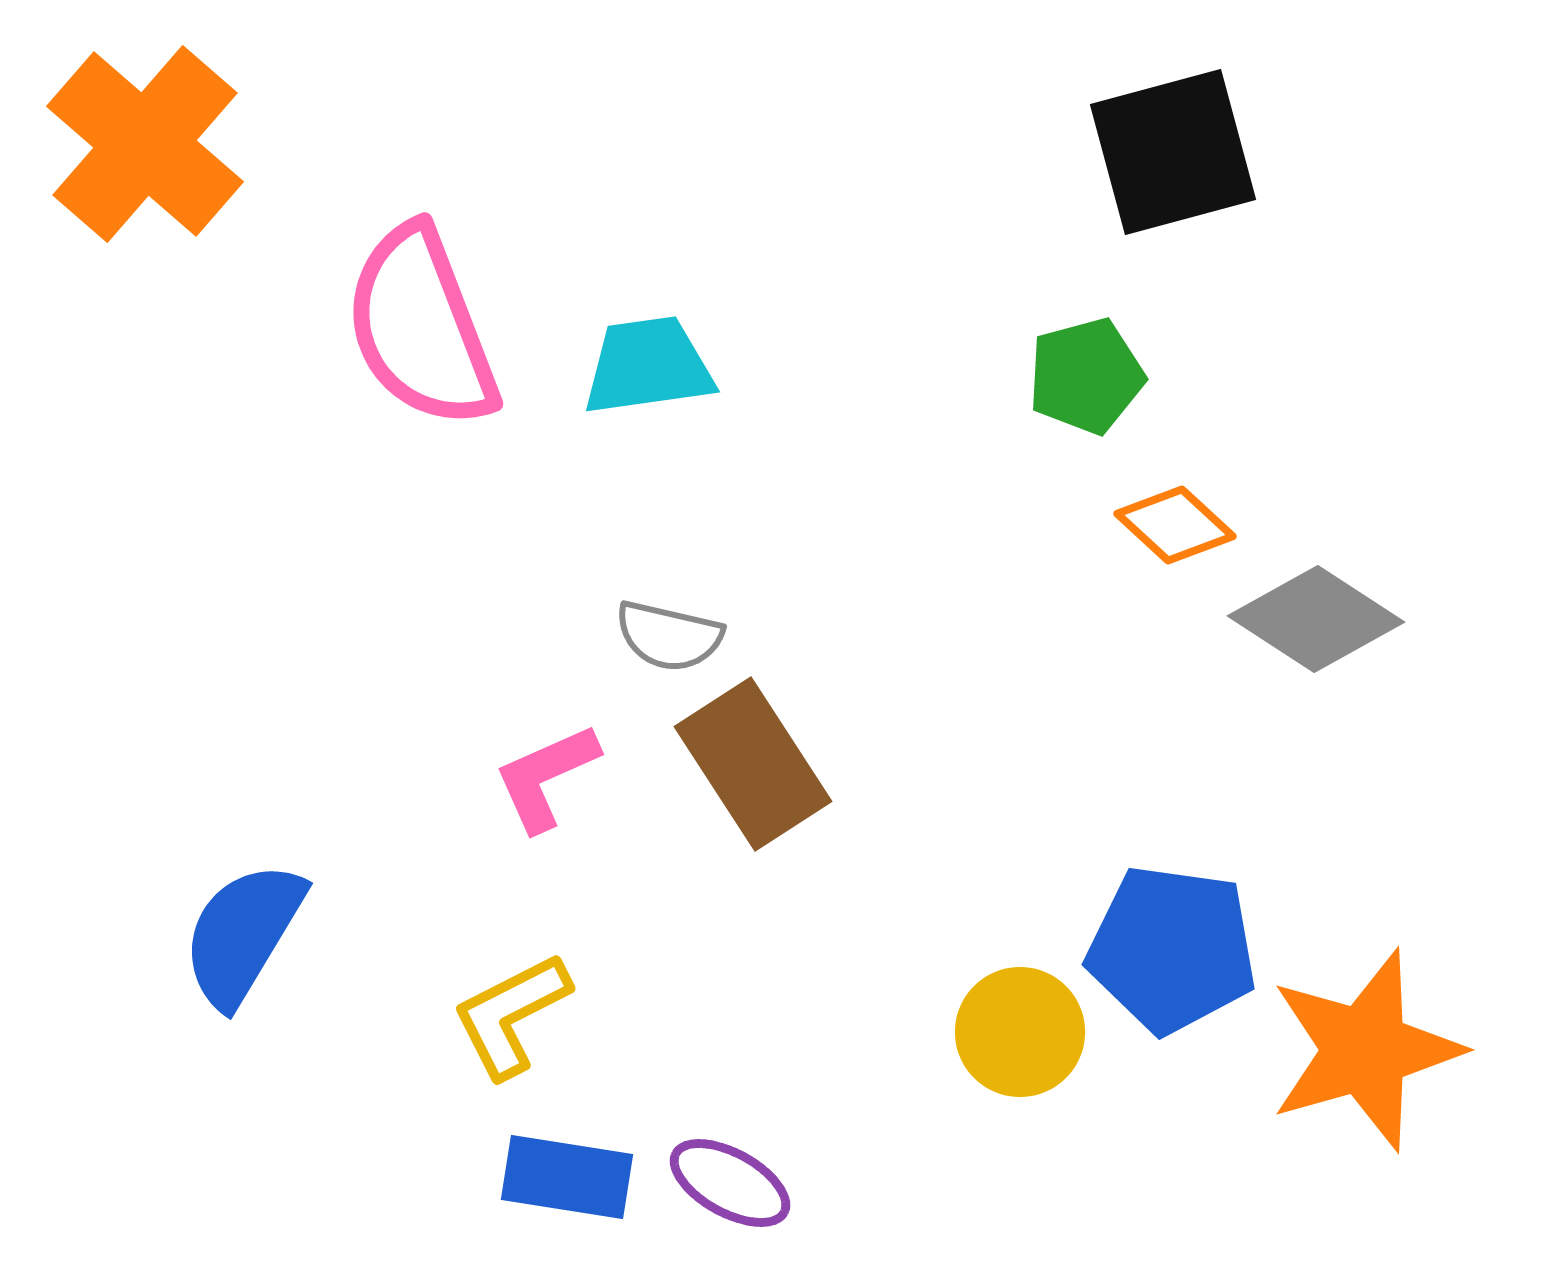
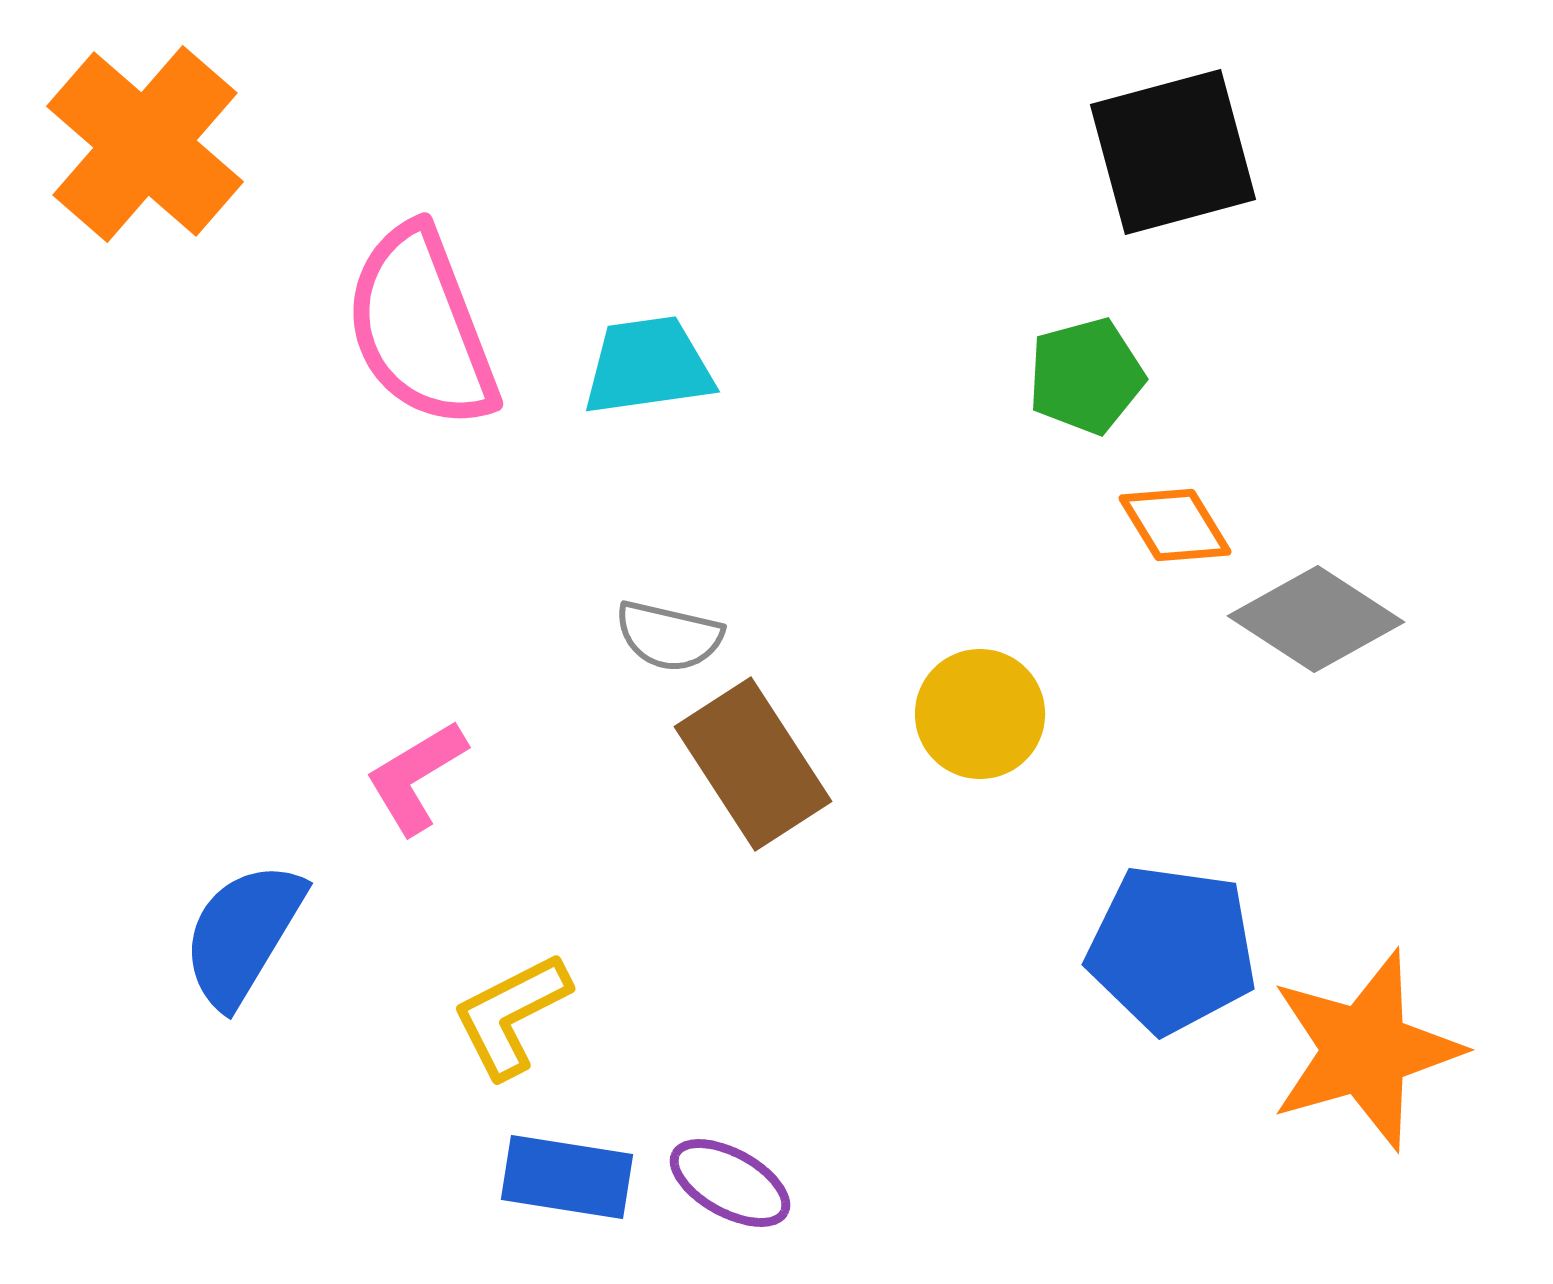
orange diamond: rotated 16 degrees clockwise
pink L-shape: moved 130 px left; rotated 7 degrees counterclockwise
yellow circle: moved 40 px left, 318 px up
